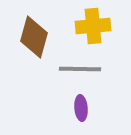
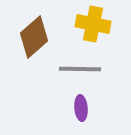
yellow cross: moved 2 px up; rotated 16 degrees clockwise
brown diamond: rotated 33 degrees clockwise
